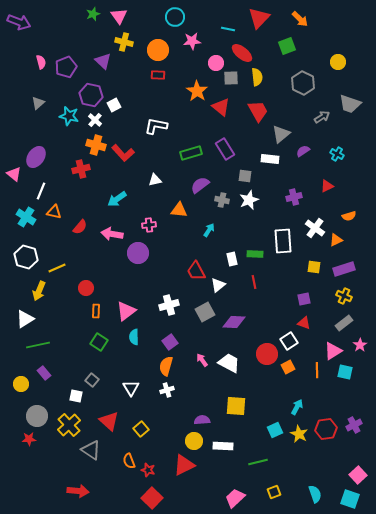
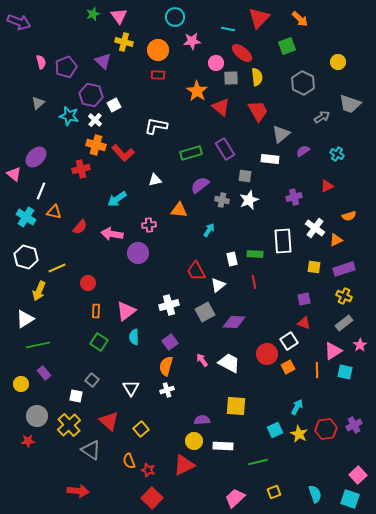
purple ellipse at (36, 157): rotated 10 degrees clockwise
red circle at (86, 288): moved 2 px right, 5 px up
red star at (29, 439): moved 1 px left, 2 px down
